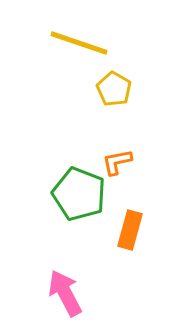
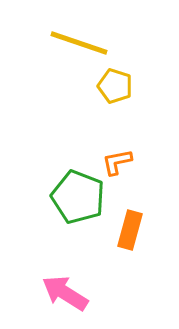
yellow pentagon: moved 1 px right, 3 px up; rotated 12 degrees counterclockwise
green pentagon: moved 1 px left, 3 px down
pink arrow: rotated 30 degrees counterclockwise
